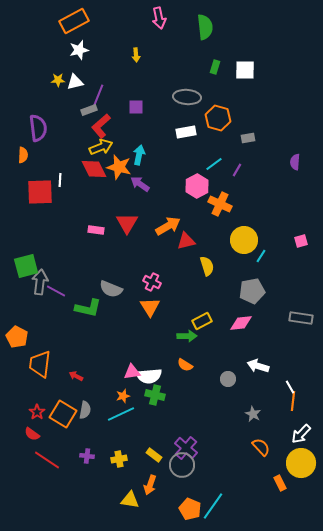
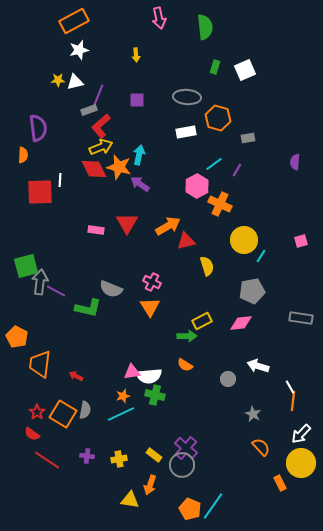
white square at (245, 70): rotated 25 degrees counterclockwise
purple square at (136, 107): moved 1 px right, 7 px up
